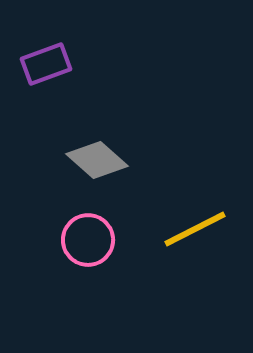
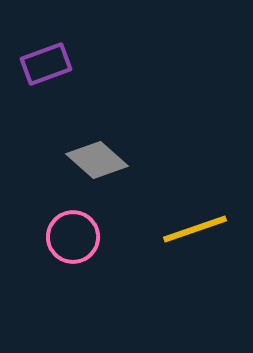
yellow line: rotated 8 degrees clockwise
pink circle: moved 15 px left, 3 px up
